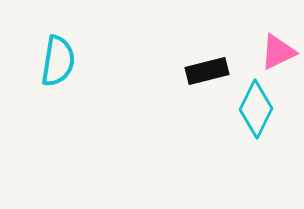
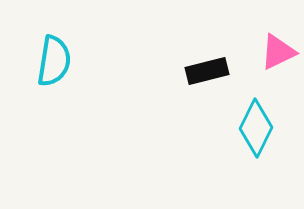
cyan semicircle: moved 4 px left
cyan diamond: moved 19 px down
